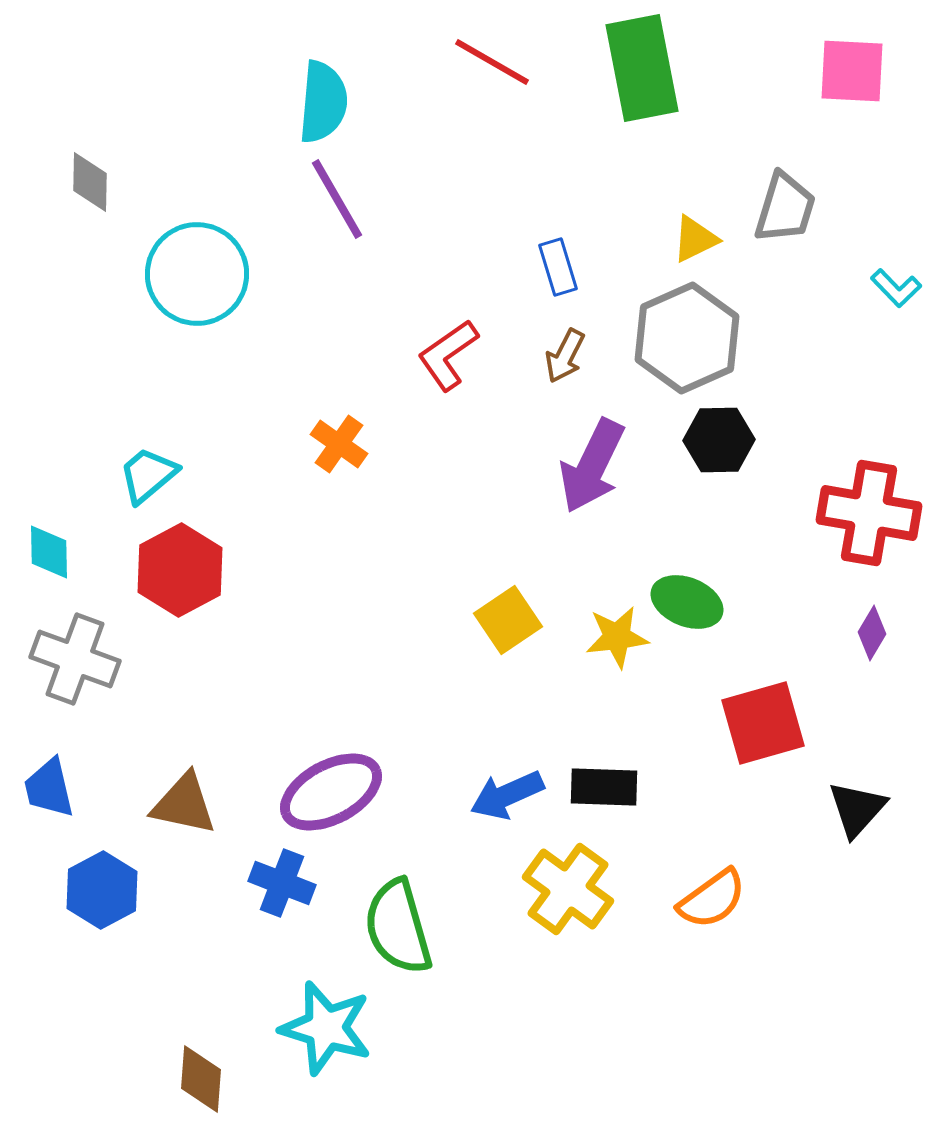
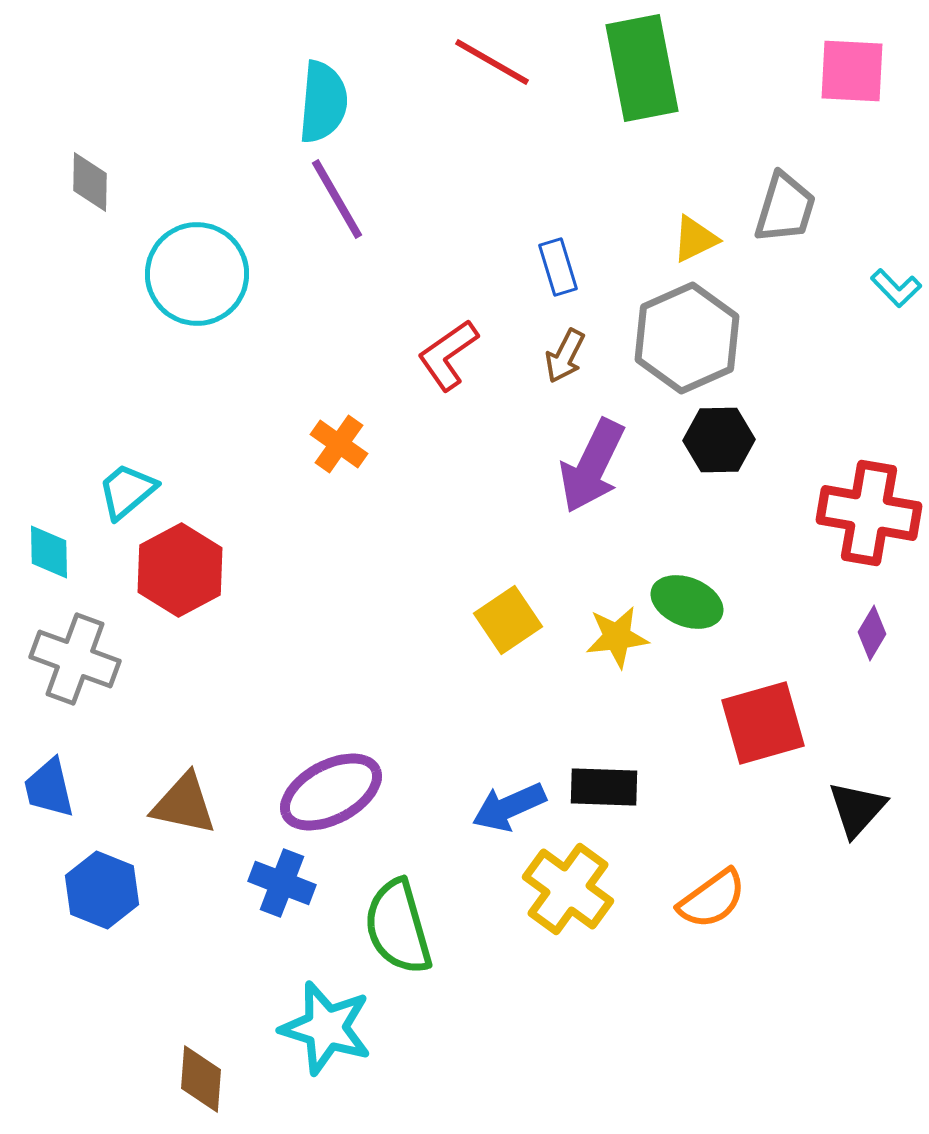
cyan trapezoid: moved 21 px left, 16 px down
blue arrow: moved 2 px right, 12 px down
blue hexagon: rotated 10 degrees counterclockwise
